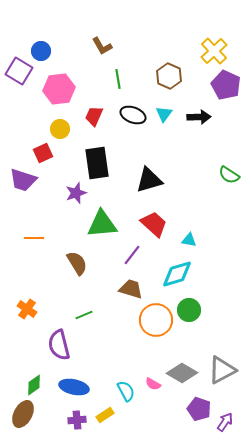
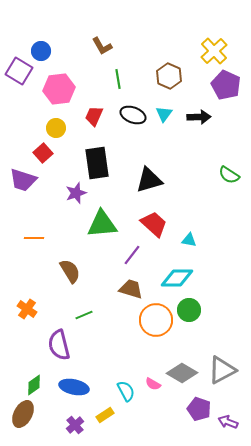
yellow circle at (60, 129): moved 4 px left, 1 px up
red square at (43, 153): rotated 18 degrees counterclockwise
brown semicircle at (77, 263): moved 7 px left, 8 px down
cyan diamond at (177, 274): moved 4 px down; rotated 16 degrees clockwise
purple cross at (77, 420): moved 2 px left, 5 px down; rotated 36 degrees counterclockwise
purple arrow at (225, 422): moved 3 px right; rotated 102 degrees counterclockwise
